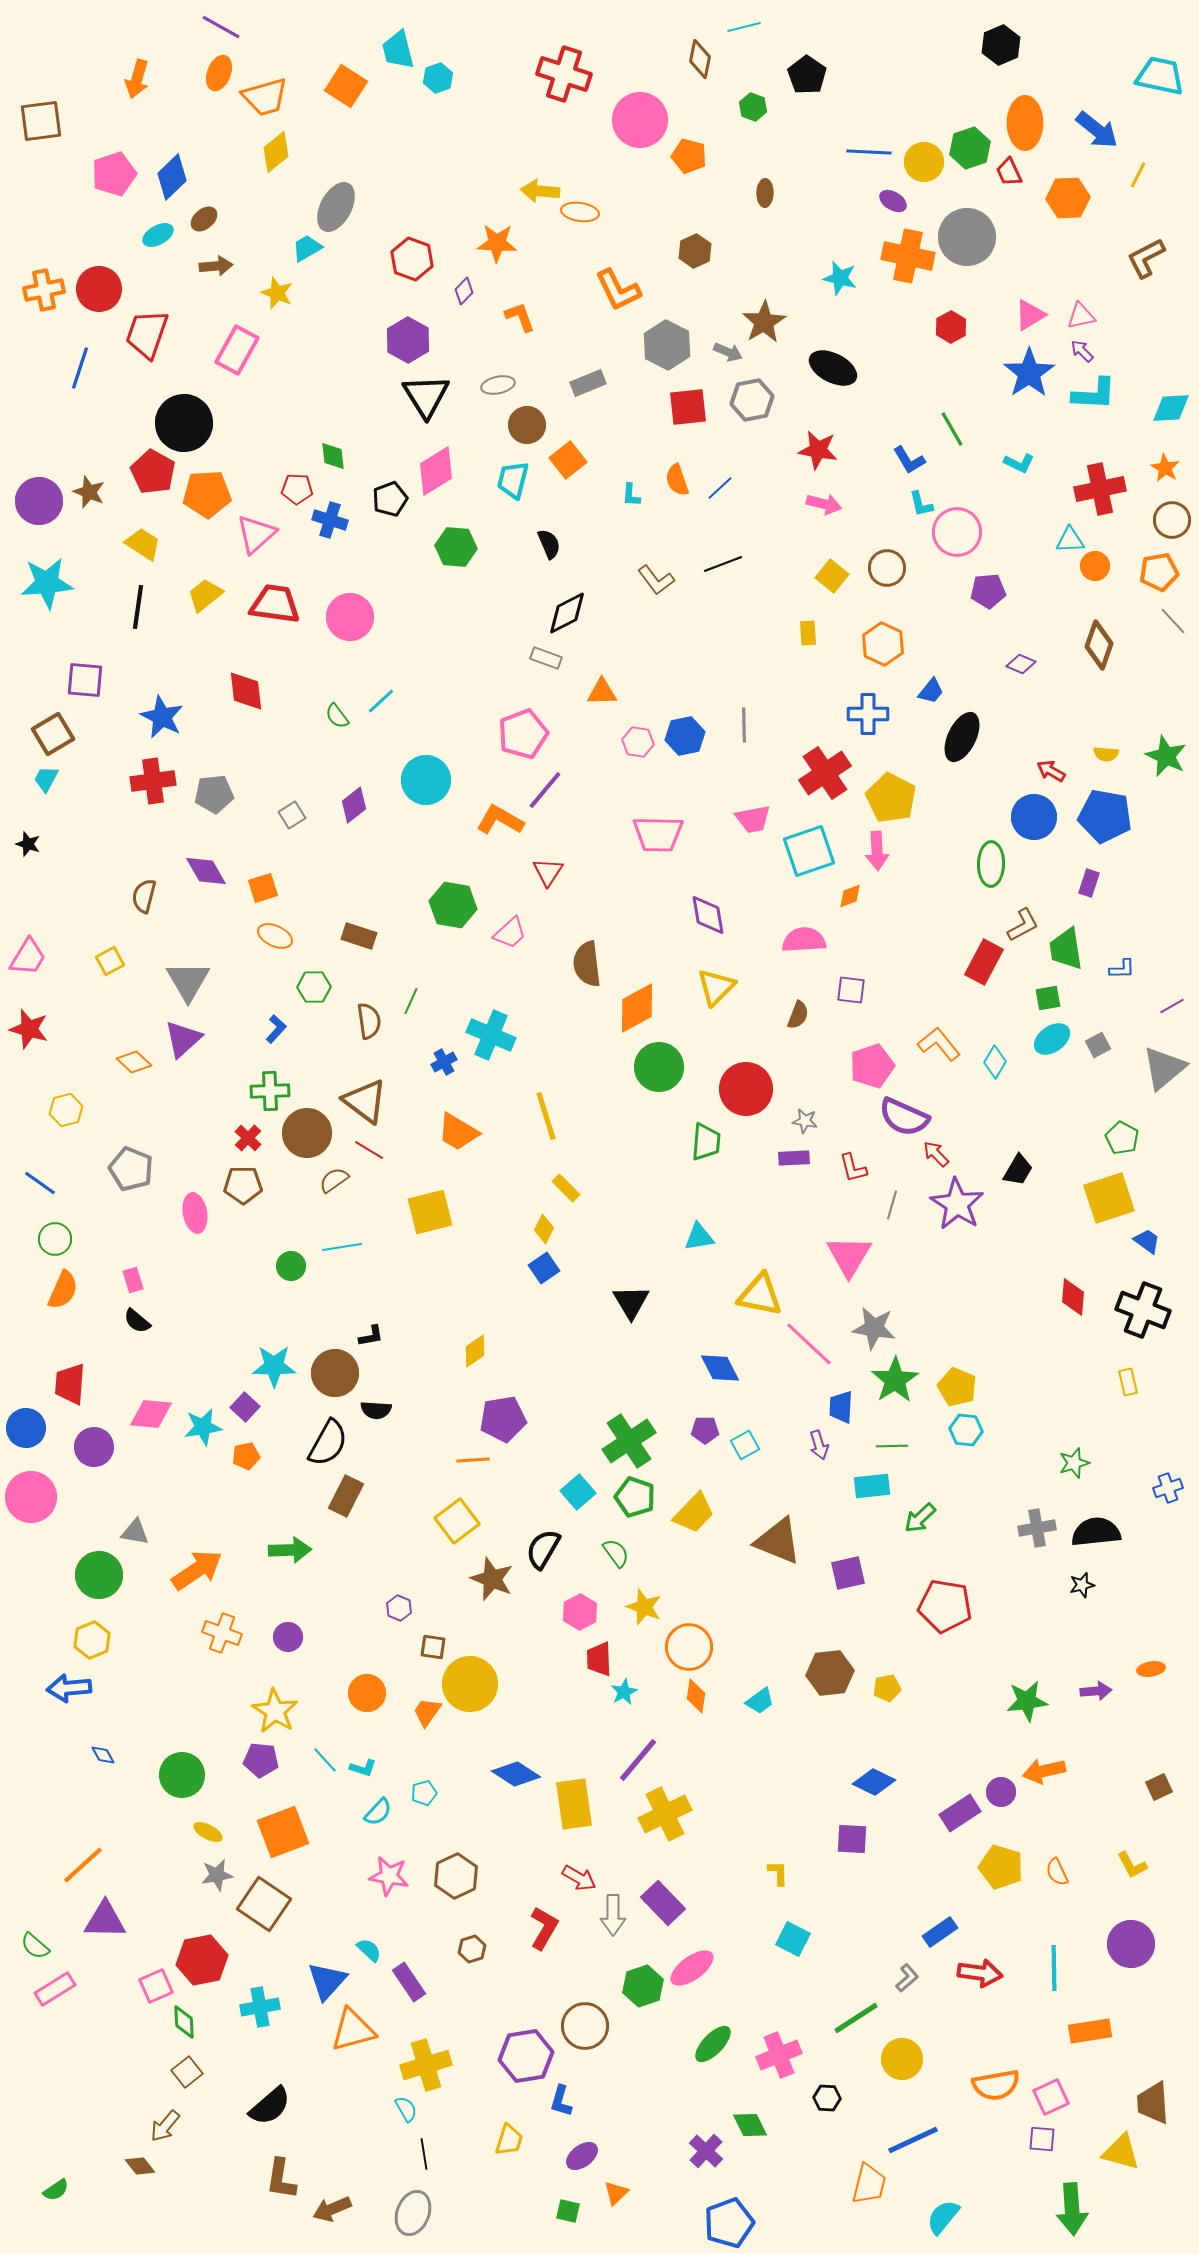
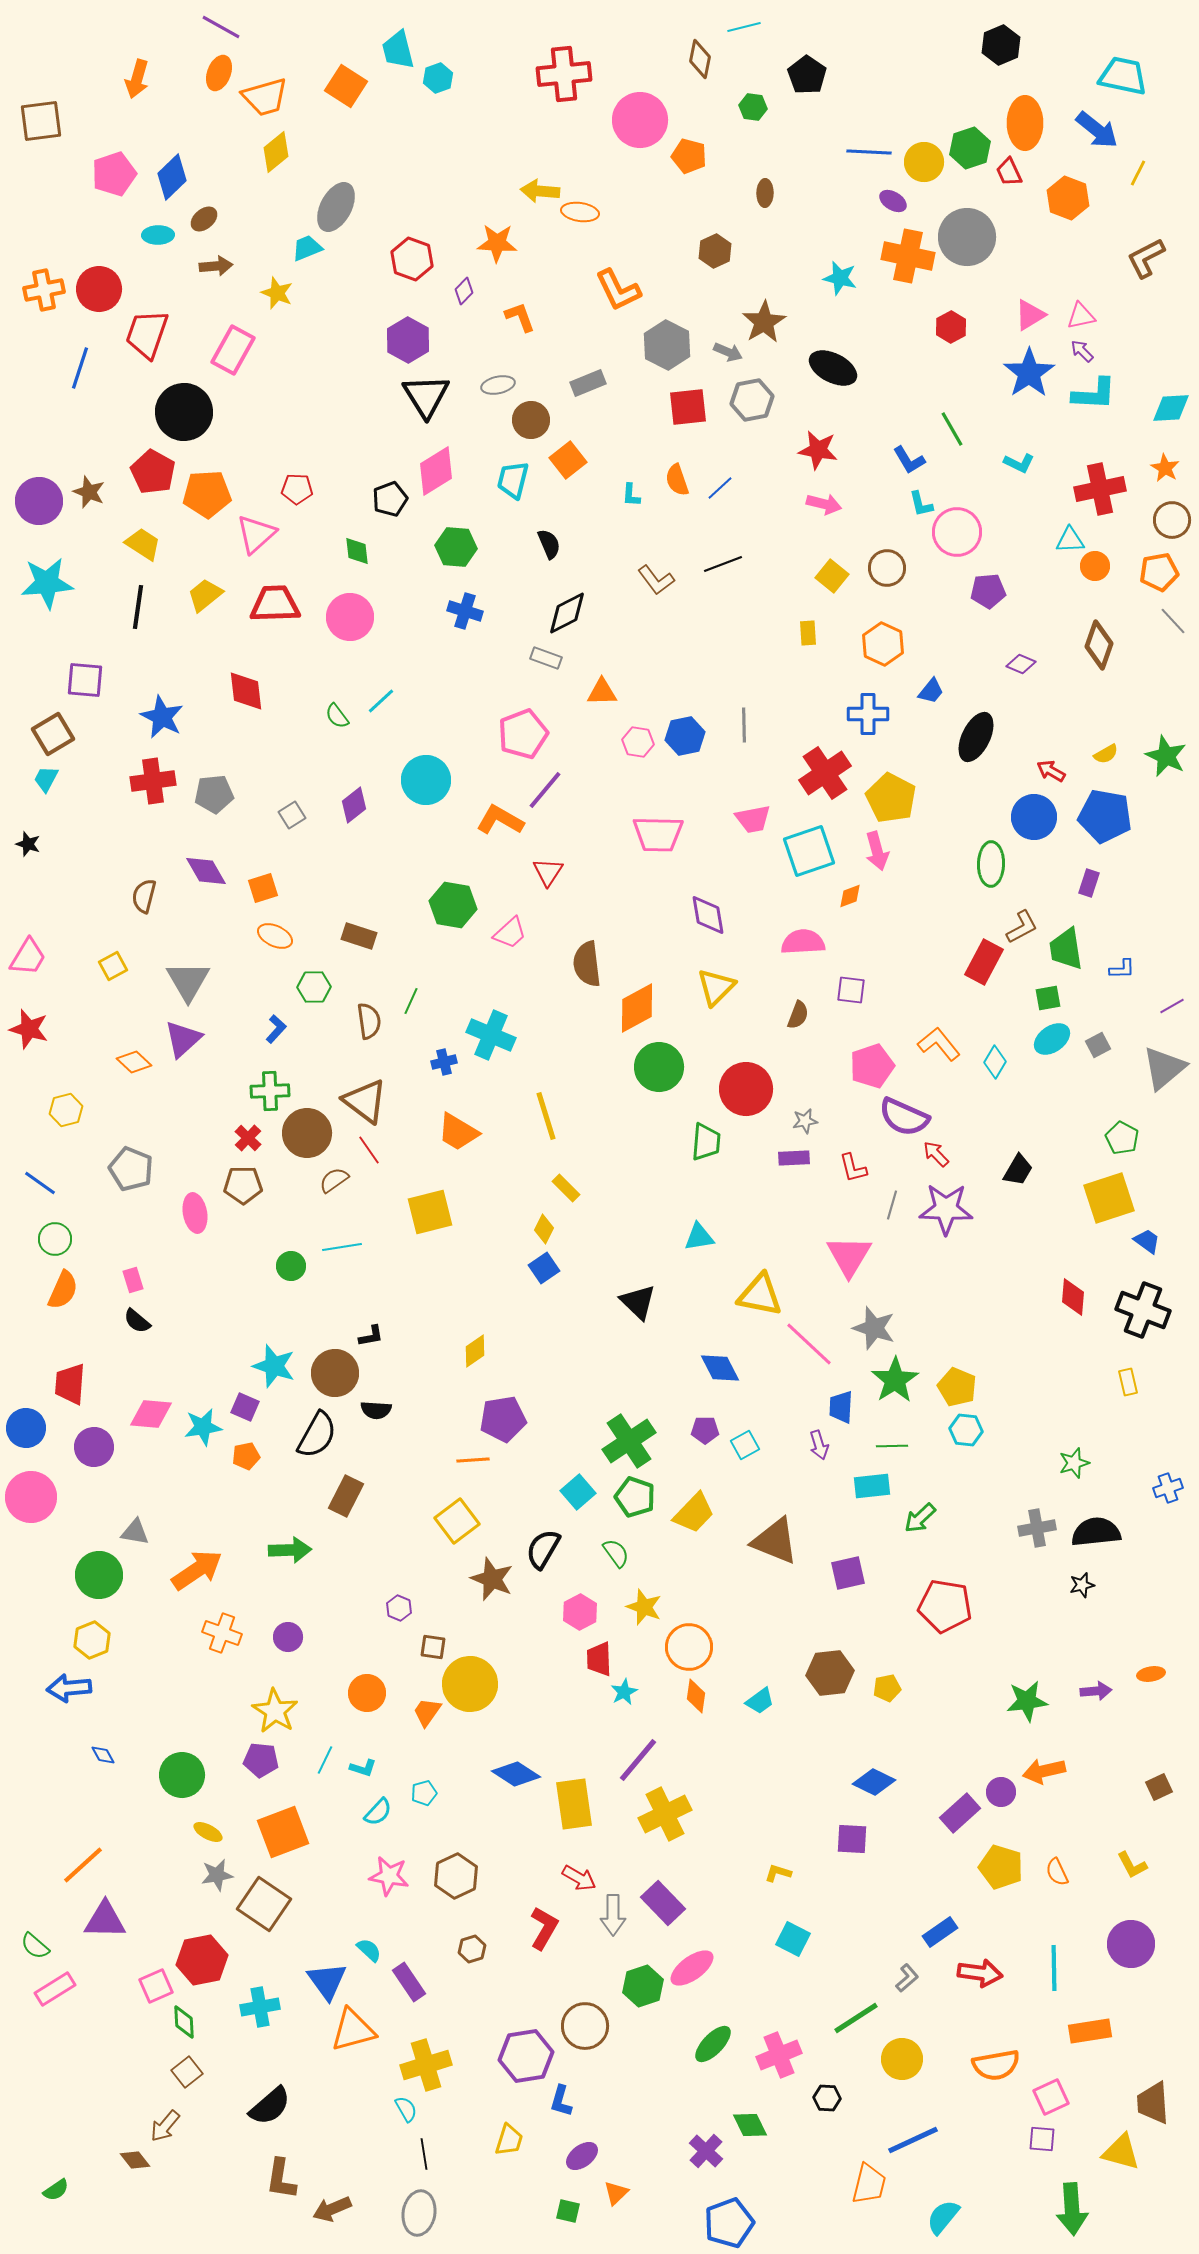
red cross at (564, 74): rotated 24 degrees counterclockwise
cyan trapezoid at (1160, 76): moved 37 px left
green hexagon at (753, 107): rotated 12 degrees counterclockwise
yellow line at (1138, 175): moved 2 px up
orange hexagon at (1068, 198): rotated 24 degrees clockwise
cyan ellipse at (158, 235): rotated 28 degrees clockwise
cyan trapezoid at (307, 248): rotated 8 degrees clockwise
brown hexagon at (695, 251): moved 20 px right
pink rectangle at (237, 350): moved 4 px left
black circle at (184, 423): moved 11 px up
brown circle at (527, 425): moved 4 px right, 5 px up
green diamond at (333, 456): moved 24 px right, 95 px down
blue cross at (330, 520): moved 135 px right, 91 px down
red trapezoid at (275, 604): rotated 10 degrees counterclockwise
black ellipse at (962, 737): moved 14 px right
yellow semicircle at (1106, 754): rotated 35 degrees counterclockwise
pink arrow at (877, 851): rotated 12 degrees counterclockwise
brown L-shape at (1023, 925): moved 1 px left, 2 px down
pink semicircle at (804, 940): moved 1 px left, 2 px down
yellow square at (110, 961): moved 3 px right, 5 px down
blue cross at (444, 1062): rotated 15 degrees clockwise
gray star at (805, 1121): rotated 20 degrees counterclockwise
red line at (369, 1150): rotated 24 degrees clockwise
purple star at (957, 1204): moved 11 px left, 5 px down; rotated 30 degrees counterclockwise
black triangle at (631, 1302): moved 7 px right; rotated 15 degrees counterclockwise
gray star at (874, 1328): rotated 9 degrees clockwise
cyan star at (274, 1366): rotated 18 degrees clockwise
purple square at (245, 1407): rotated 20 degrees counterclockwise
black semicircle at (328, 1443): moved 11 px left, 8 px up
brown triangle at (778, 1541): moved 3 px left
orange ellipse at (1151, 1669): moved 5 px down
cyan line at (325, 1760): rotated 68 degrees clockwise
purple rectangle at (960, 1813): rotated 9 degrees counterclockwise
yellow L-shape at (778, 1873): rotated 72 degrees counterclockwise
blue triangle at (327, 1981): rotated 18 degrees counterclockwise
orange semicircle at (996, 2085): moved 20 px up
brown diamond at (140, 2166): moved 5 px left, 6 px up
gray ellipse at (413, 2213): moved 6 px right; rotated 12 degrees counterclockwise
